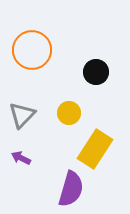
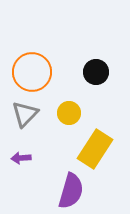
orange circle: moved 22 px down
gray triangle: moved 3 px right, 1 px up
purple arrow: rotated 30 degrees counterclockwise
purple semicircle: moved 2 px down
